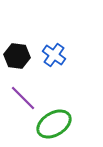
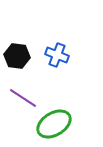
blue cross: moved 3 px right; rotated 15 degrees counterclockwise
purple line: rotated 12 degrees counterclockwise
